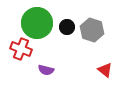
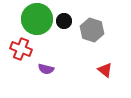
green circle: moved 4 px up
black circle: moved 3 px left, 6 px up
purple semicircle: moved 1 px up
